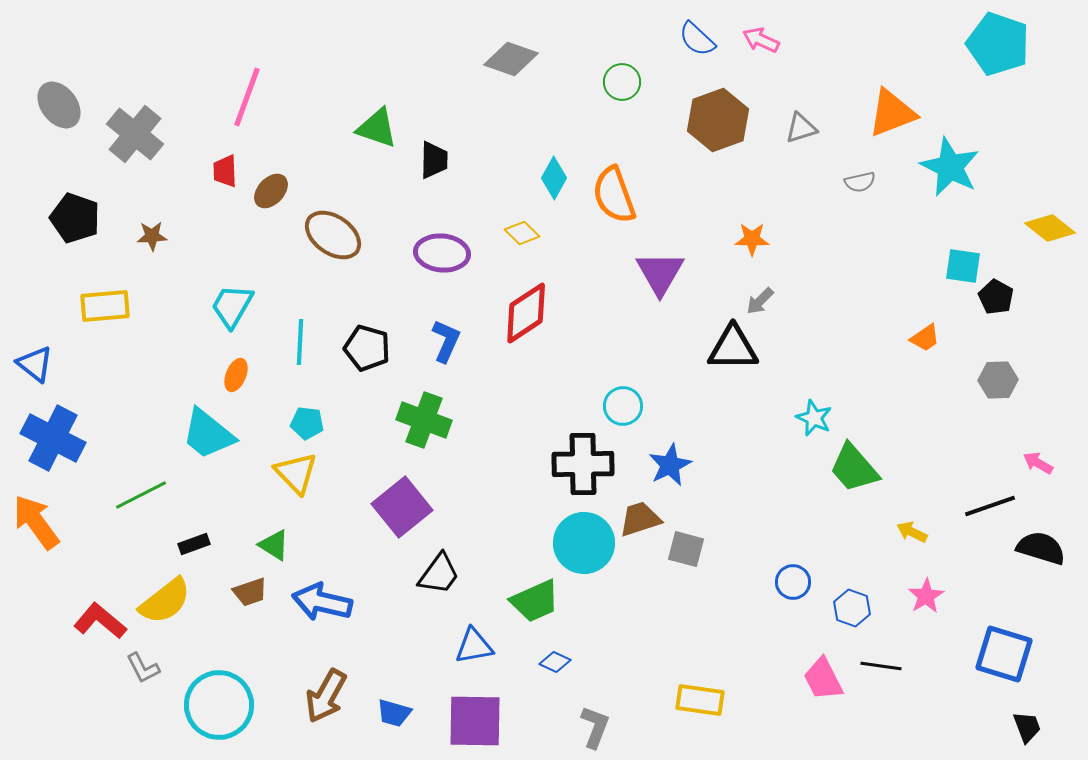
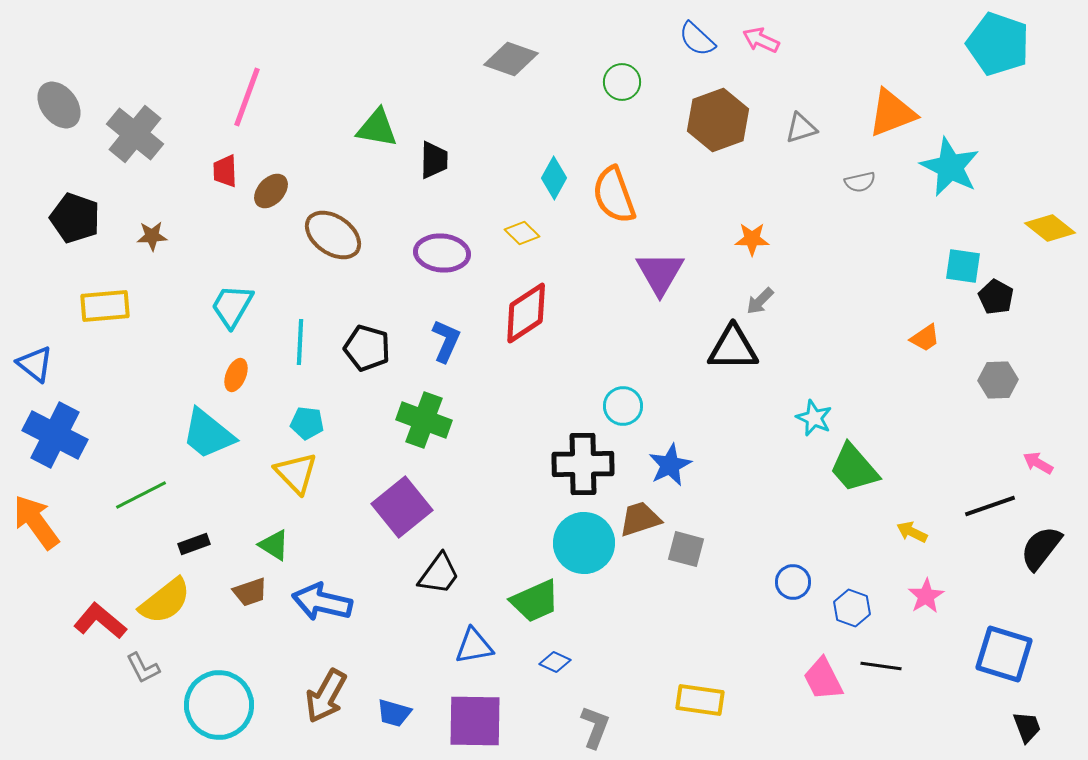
green triangle at (377, 128): rotated 9 degrees counterclockwise
blue cross at (53, 438): moved 2 px right, 3 px up
black semicircle at (1041, 548): rotated 69 degrees counterclockwise
